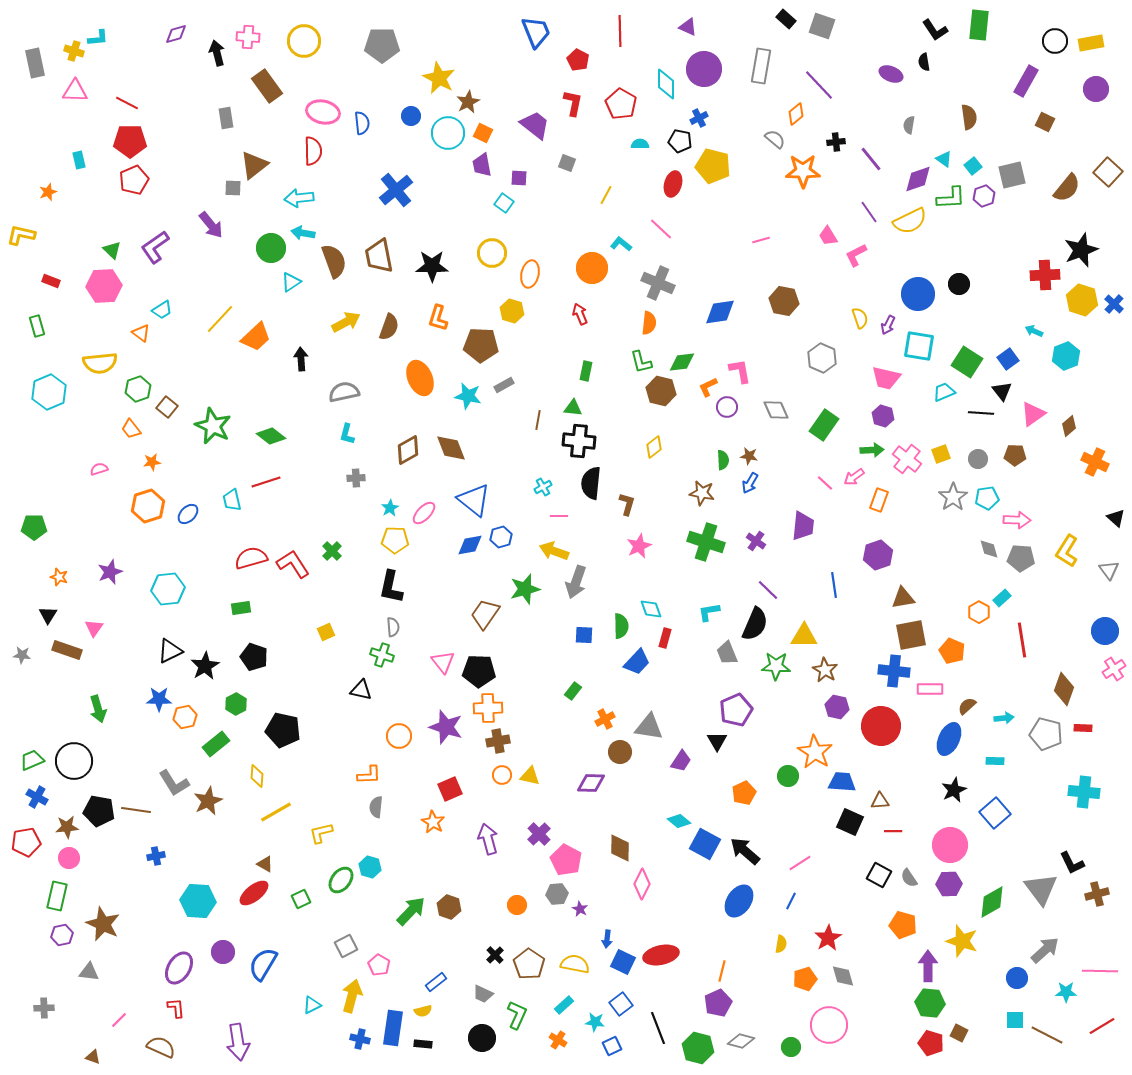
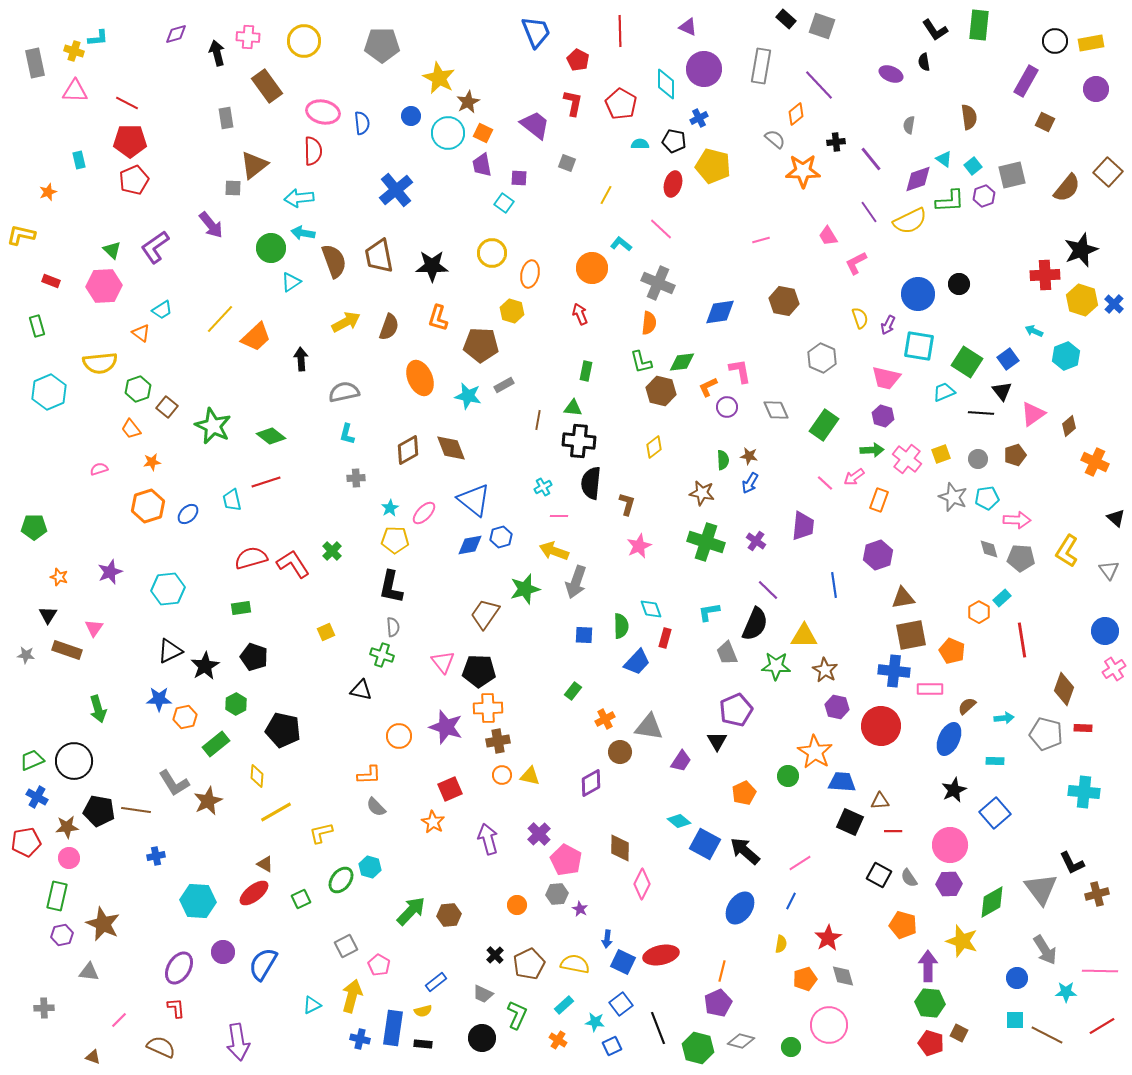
black pentagon at (680, 141): moved 6 px left
green L-shape at (951, 198): moved 1 px left, 3 px down
pink L-shape at (856, 255): moved 8 px down
brown pentagon at (1015, 455): rotated 20 degrees counterclockwise
gray star at (953, 497): rotated 16 degrees counterclockwise
gray star at (22, 655): moved 4 px right
purple diamond at (591, 783): rotated 32 degrees counterclockwise
gray semicircle at (376, 807): rotated 50 degrees counterclockwise
blue ellipse at (739, 901): moved 1 px right, 7 px down
brown hexagon at (449, 907): moved 8 px down; rotated 25 degrees counterclockwise
gray arrow at (1045, 950): rotated 100 degrees clockwise
brown pentagon at (529, 964): rotated 12 degrees clockwise
